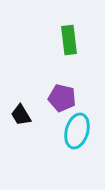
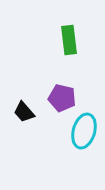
black trapezoid: moved 3 px right, 3 px up; rotated 10 degrees counterclockwise
cyan ellipse: moved 7 px right
